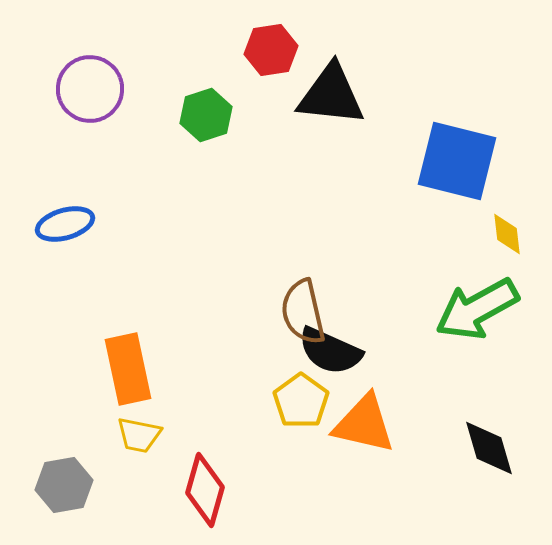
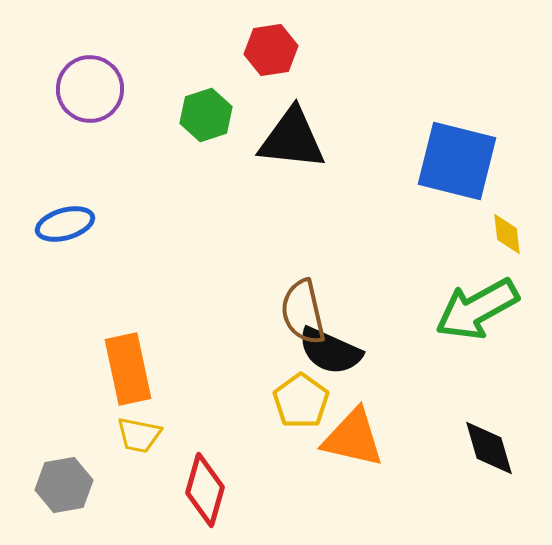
black triangle: moved 39 px left, 44 px down
orange triangle: moved 11 px left, 14 px down
